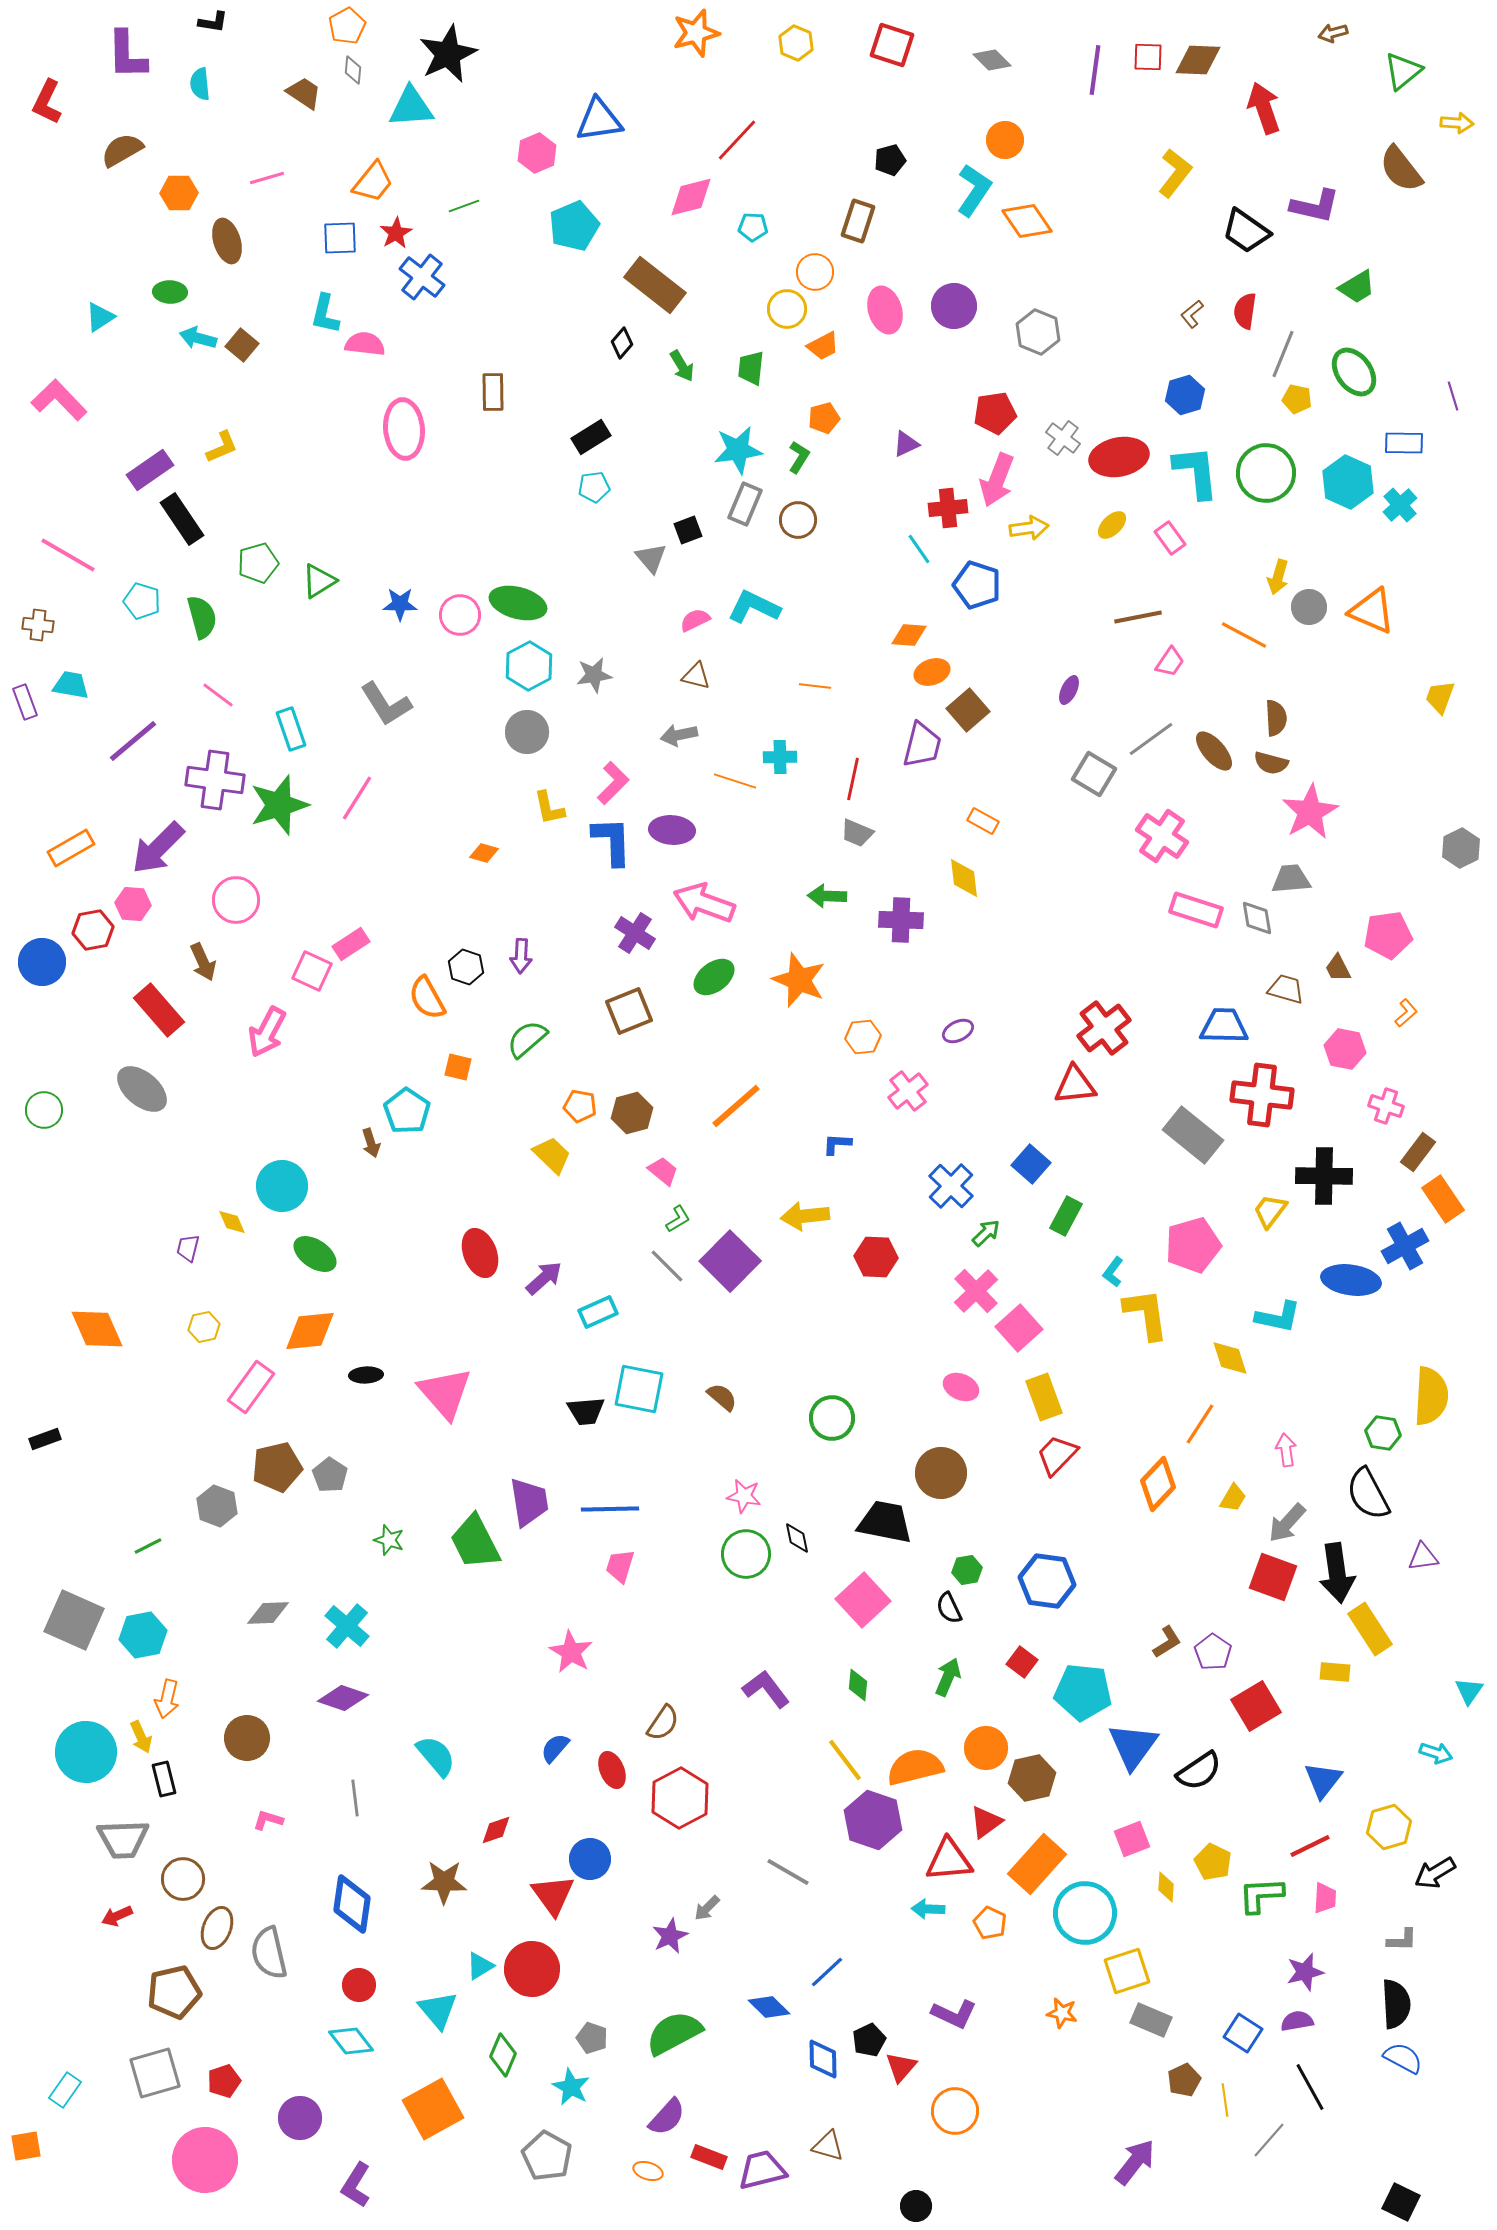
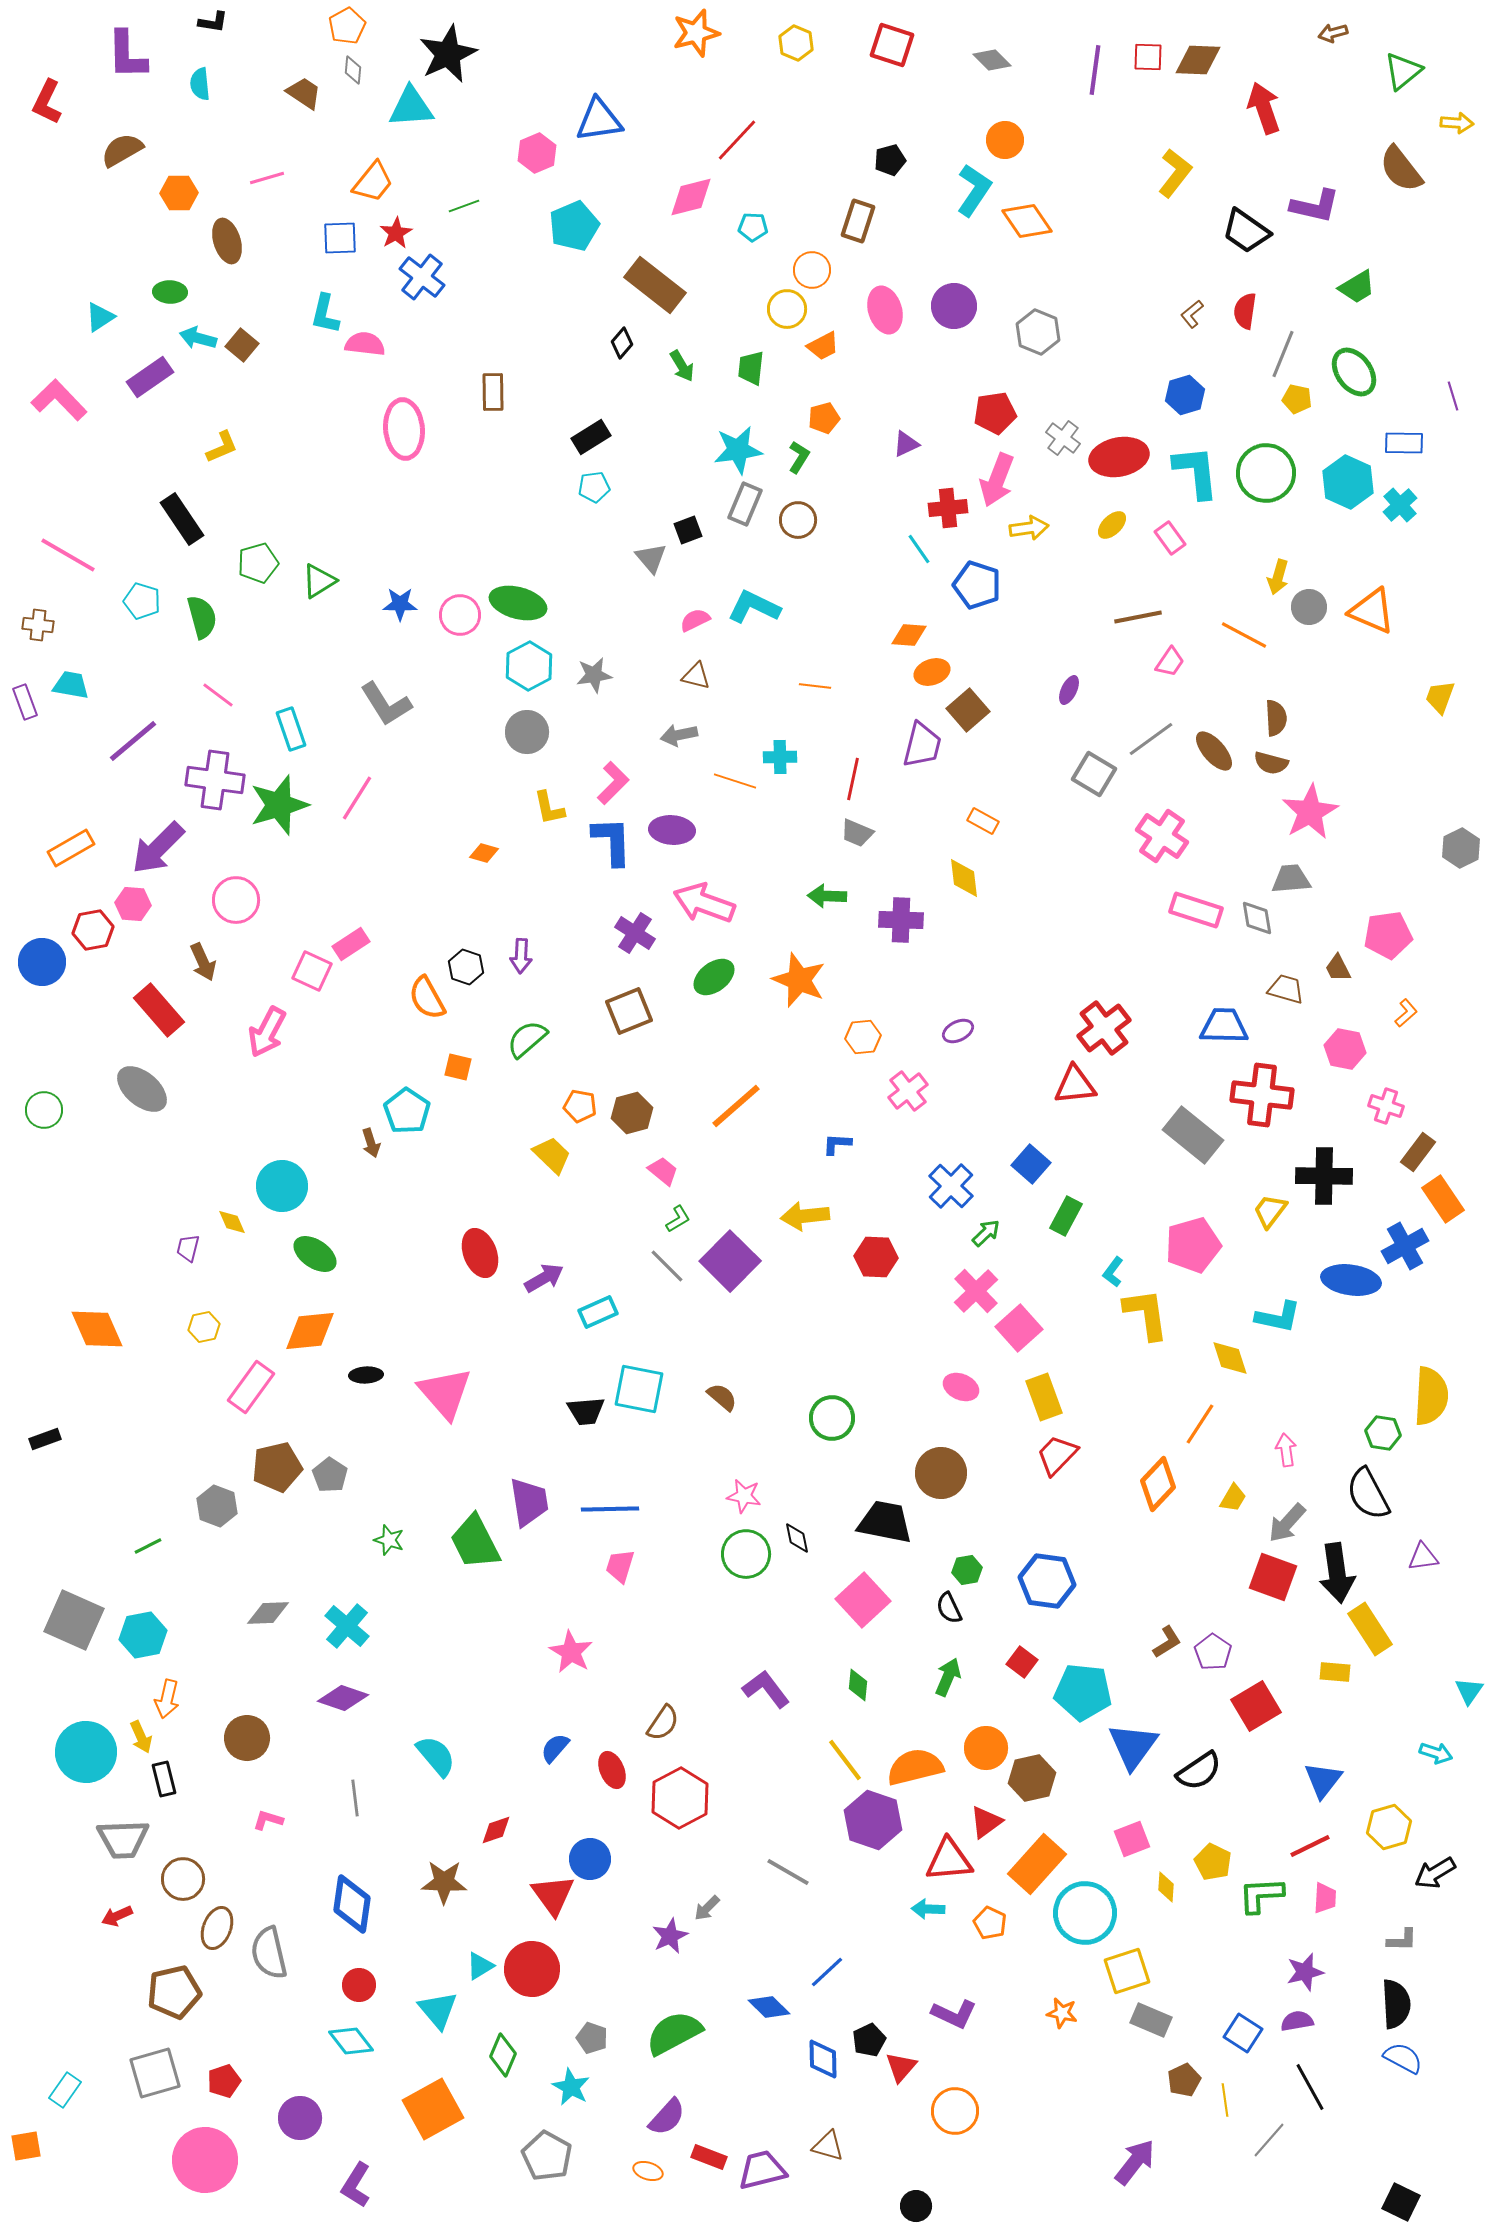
orange circle at (815, 272): moved 3 px left, 2 px up
purple rectangle at (150, 470): moved 93 px up
purple arrow at (544, 1278): rotated 12 degrees clockwise
